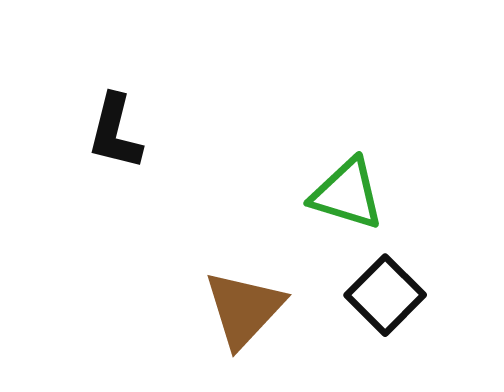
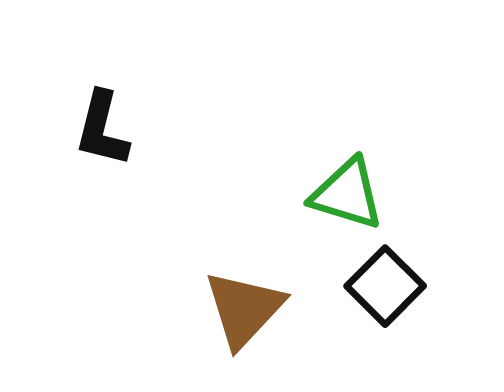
black L-shape: moved 13 px left, 3 px up
black square: moved 9 px up
